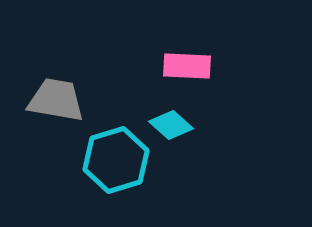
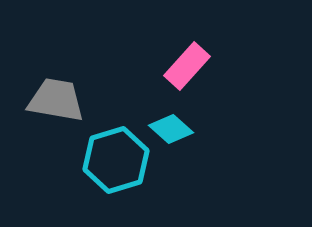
pink rectangle: rotated 51 degrees counterclockwise
cyan diamond: moved 4 px down
